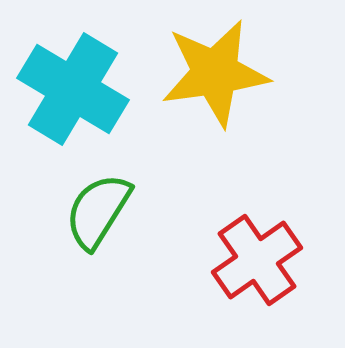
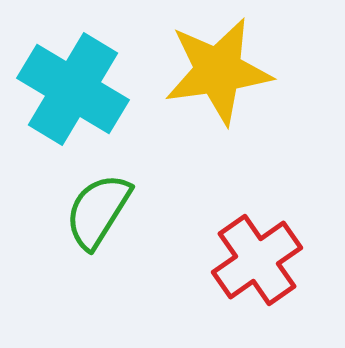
yellow star: moved 3 px right, 2 px up
